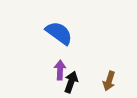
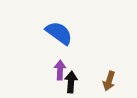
black arrow: rotated 15 degrees counterclockwise
